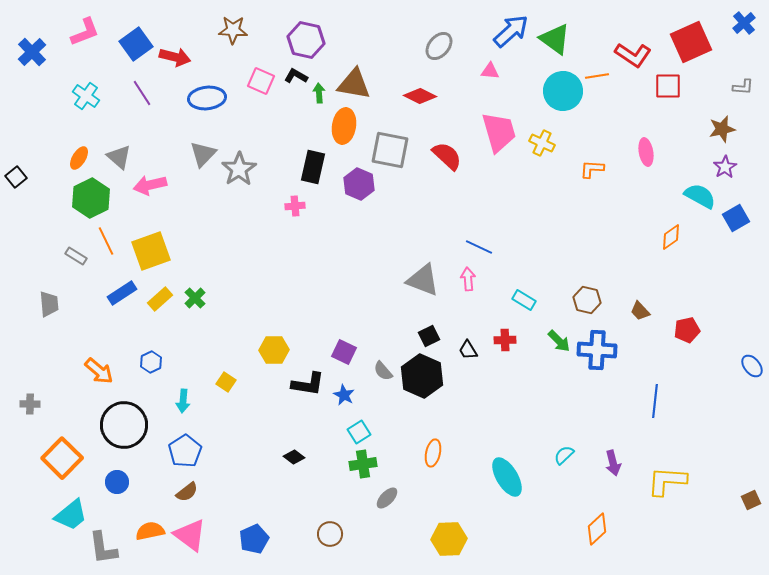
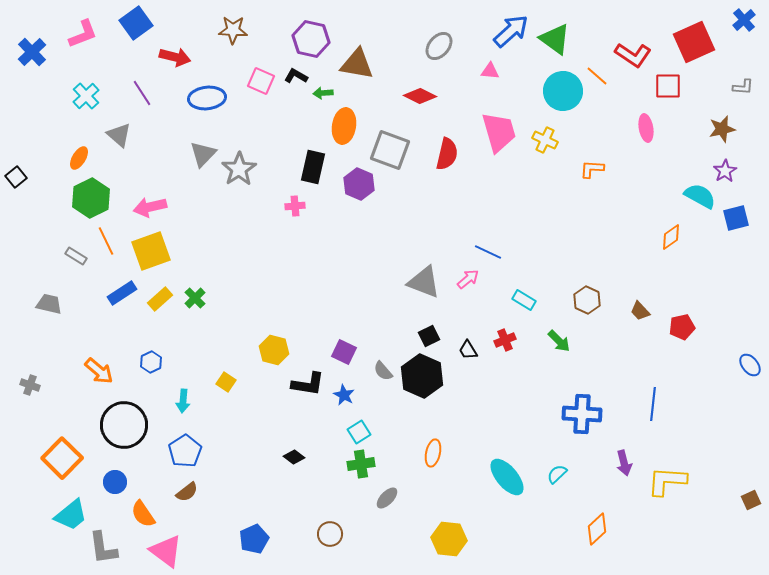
blue cross at (744, 23): moved 3 px up
pink L-shape at (85, 32): moved 2 px left, 2 px down
purple hexagon at (306, 40): moved 5 px right, 1 px up
red square at (691, 42): moved 3 px right
blue square at (136, 44): moved 21 px up
orange line at (597, 76): rotated 50 degrees clockwise
brown triangle at (354, 84): moved 3 px right, 20 px up
green arrow at (319, 93): moved 4 px right; rotated 90 degrees counterclockwise
cyan cross at (86, 96): rotated 12 degrees clockwise
yellow cross at (542, 143): moved 3 px right, 3 px up
gray square at (390, 150): rotated 9 degrees clockwise
pink ellipse at (646, 152): moved 24 px up
red semicircle at (447, 156): moved 2 px up; rotated 60 degrees clockwise
gray triangle at (119, 157): moved 22 px up
purple star at (725, 167): moved 4 px down
pink arrow at (150, 185): moved 22 px down
blue square at (736, 218): rotated 16 degrees clockwise
blue line at (479, 247): moved 9 px right, 5 px down
pink arrow at (468, 279): rotated 55 degrees clockwise
gray triangle at (423, 280): moved 1 px right, 2 px down
brown hexagon at (587, 300): rotated 12 degrees clockwise
gray trapezoid at (49, 304): rotated 72 degrees counterclockwise
red pentagon at (687, 330): moved 5 px left, 3 px up
red cross at (505, 340): rotated 20 degrees counterclockwise
yellow hexagon at (274, 350): rotated 16 degrees clockwise
blue cross at (597, 350): moved 15 px left, 64 px down
blue ellipse at (752, 366): moved 2 px left, 1 px up
blue line at (655, 401): moved 2 px left, 3 px down
gray cross at (30, 404): moved 19 px up; rotated 18 degrees clockwise
cyan semicircle at (564, 455): moved 7 px left, 19 px down
purple arrow at (613, 463): moved 11 px right
green cross at (363, 464): moved 2 px left
cyan ellipse at (507, 477): rotated 9 degrees counterclockwise
blue circle at (117, 482): moved 2 px left
orange semicircle at (150, 531): moved 7 px left, 17 px up; rotated 112 degrees counterclockwise
pink triangle at (190, 535): moved 24 px left, 16 px down
yellow hexagon at (449, 539): rotated 8 degrees clockwise
